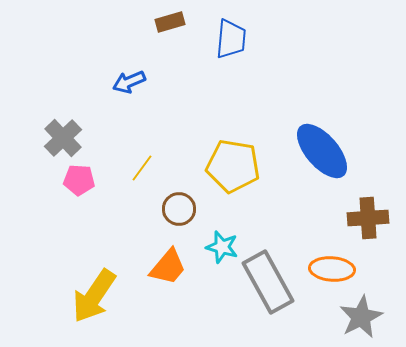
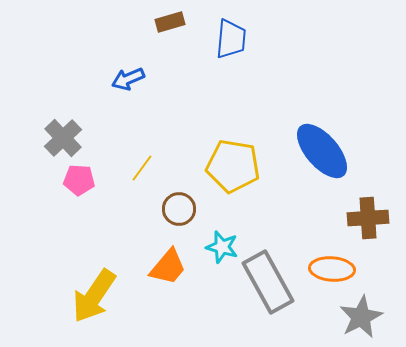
blue arrow: moved 1 px left, 3 px up
